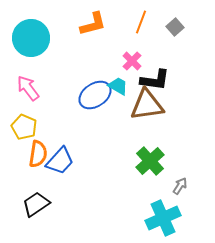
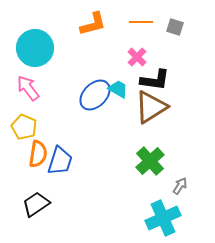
orange line: rotated 70 degrees clockwise
gray square: rotated 30 degrees counterclockwise
cyan circle: moved 4 px right, 10 px down
pink cross: moved 5 px right, 4 px up
cyan trapezoid: moved 3 px down
blue ellipse: rotated 12 degrees counterclockwise
brown triangle: moved 4 px right, 2 px down; rotated 24 degrees counterclockwise
blue trapezoid: rotated 24 degrees counterclockwise
